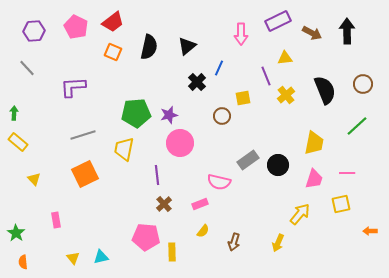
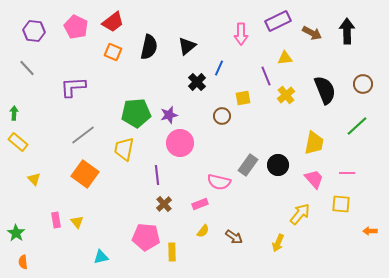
purple hexagon at (34, 31): rotated 10 degrees clockwise
gray line at (83, 135): rotated 20 degrees counterclockwise
gray rectangle at (248, 160): moved 5 px down; rotated 20 degrees counterclockwise
orange square at (85, 174): rotated 28 degrees counterclockwise
pink trapezoid at (314, 179): rotated 60 degrees counterclockwise
yellow square at (341, 204): rotated 18 degrees clockwise
brown arrow at (234, 242): moved 5 px up; rotated 72 degrees counterclockwise
yellow triangle at (73, 258): moved 4 px right, 36 px up
